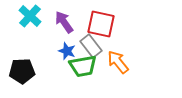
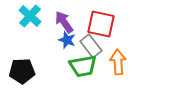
blue star: moved 11 px up
orange arrow: rotated 35 degrees clockwise
